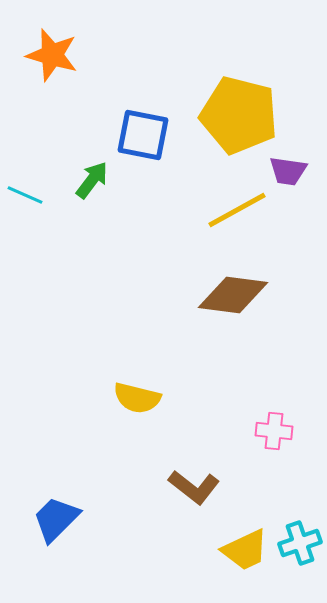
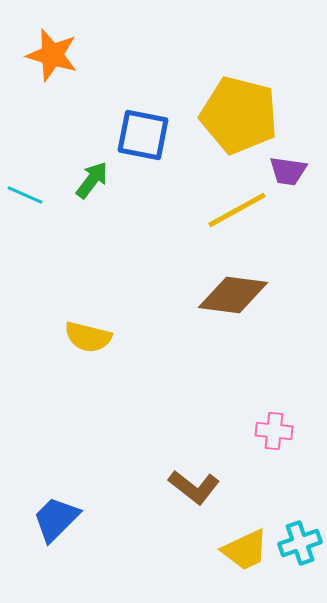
yellow semicircle: moved 49 px left, 61 px up
